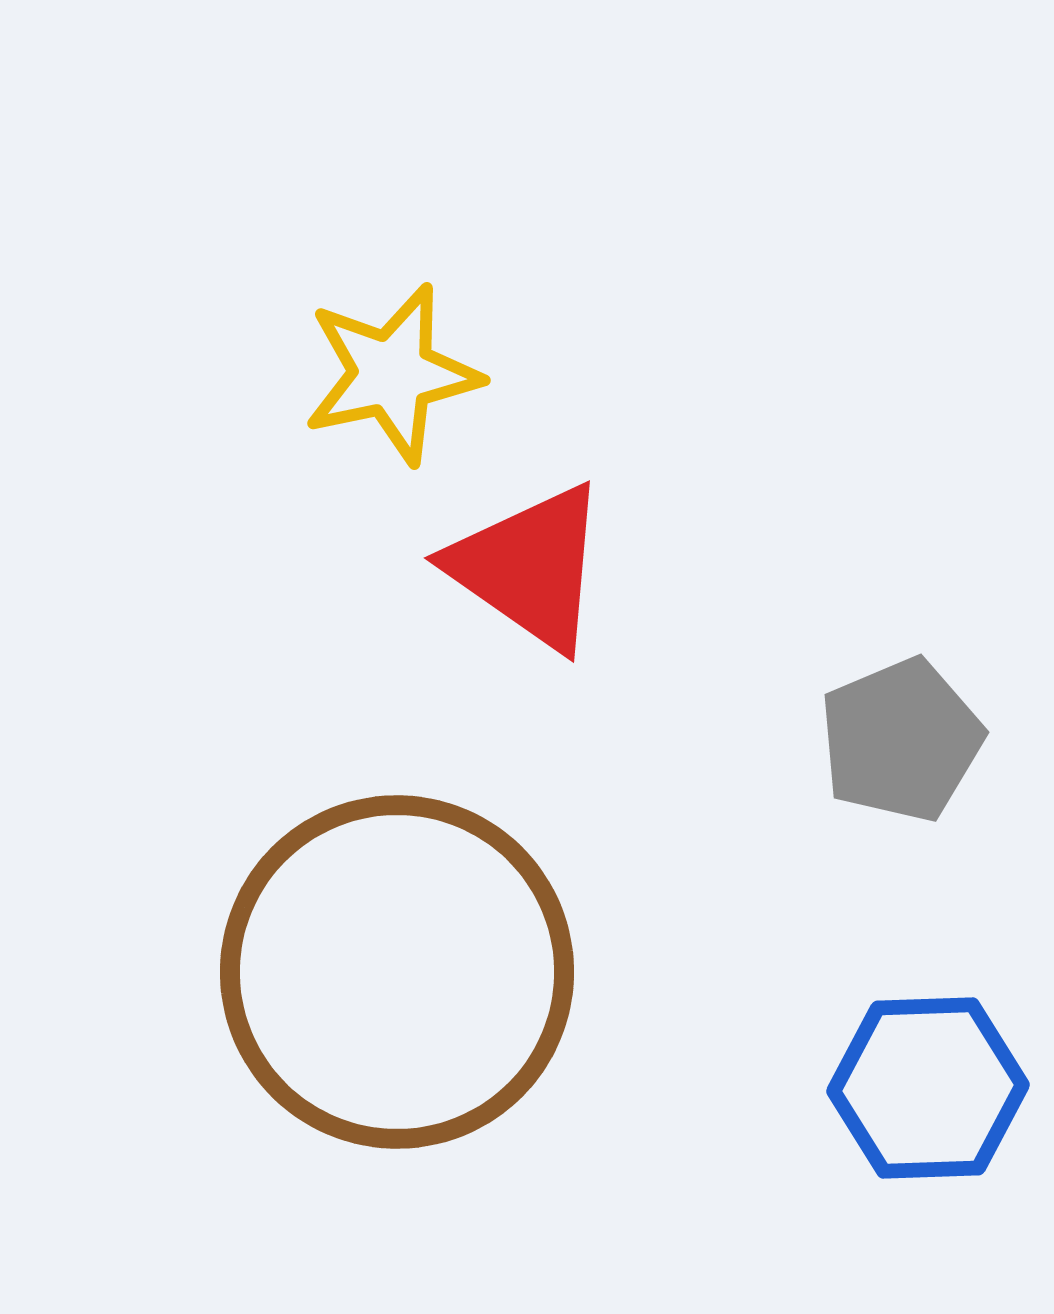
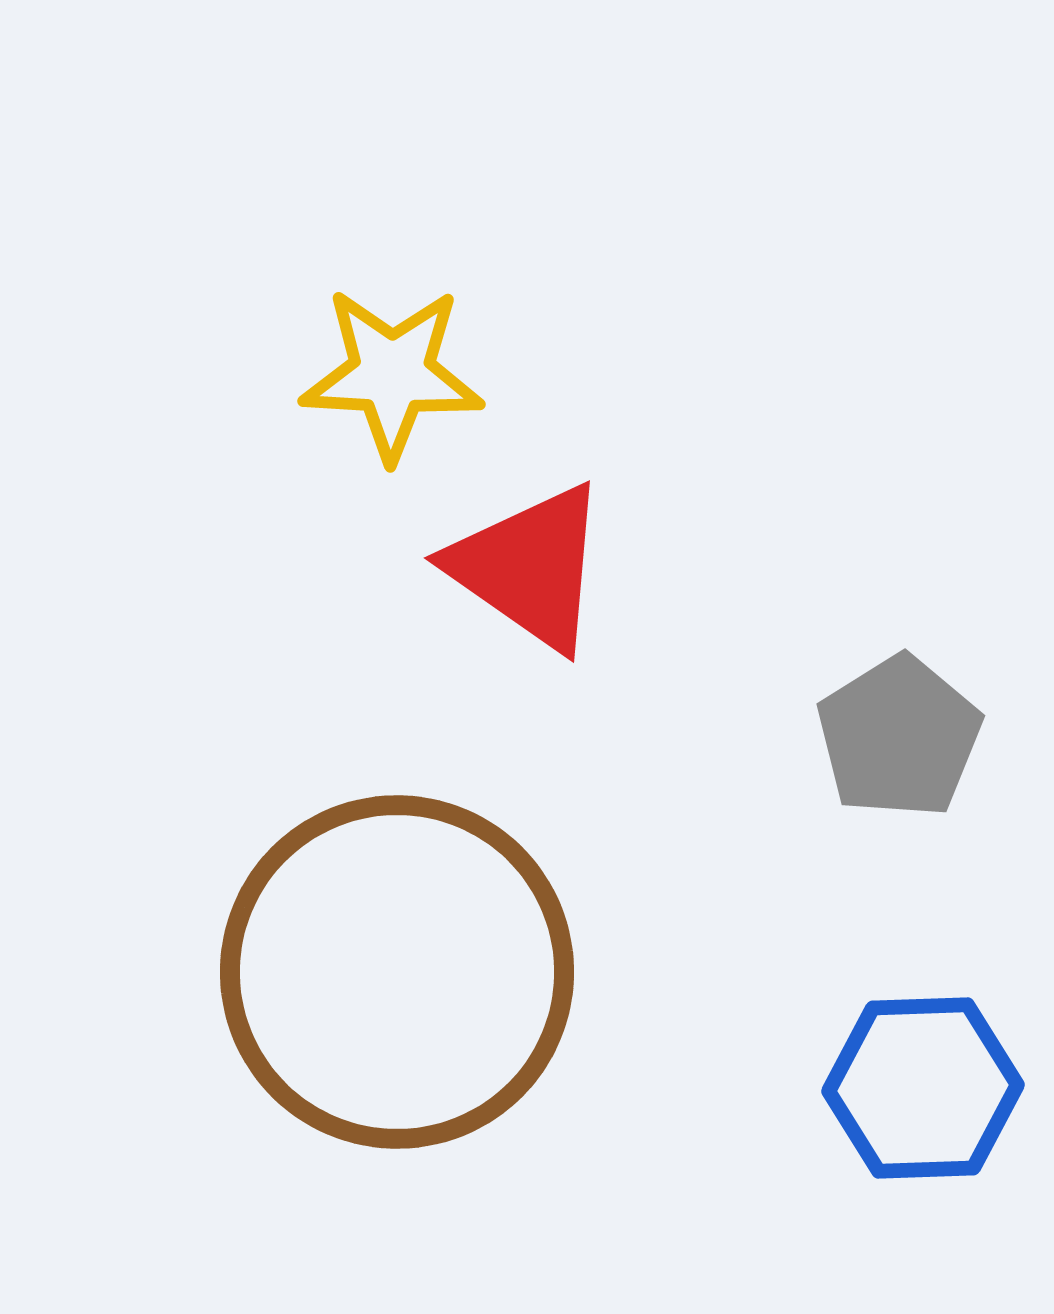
yellow star: rotated 15 degrees clockwise
gray pentagon: moved 2 px left, 3 px up; rotated 9 degrees counterclockwise
blue hexagon: moved 5 px left
